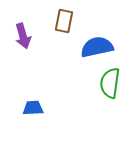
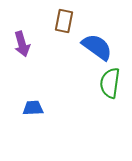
purple arrow: moved 1 px left, 8 px down
blue semicircle: rotated 48 degrees clockwise
